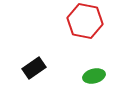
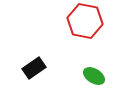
green ellipse: rotated 45 degrees clockwise
